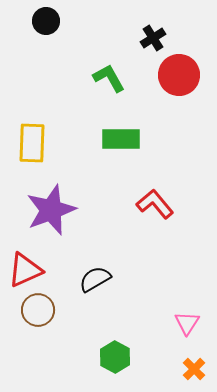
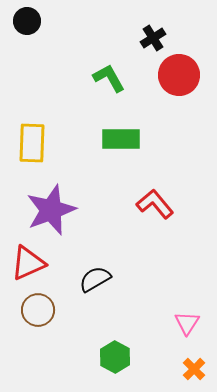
black circle: moved 19 px left
red triangle: moved 3 px right, 7 px up
